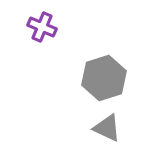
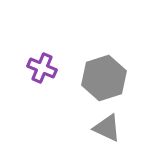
purple cross: moved 41 px down
